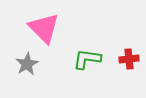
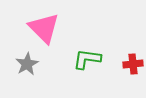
red cross: moved 4 px right, 5 px down
